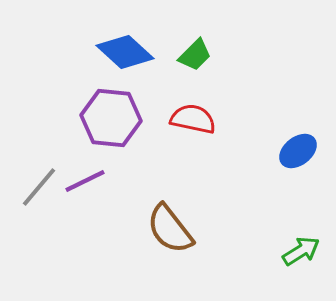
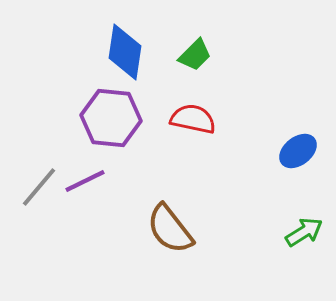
blue diamond: rotated 56 degrees clockwise
green arrow: moved 3 px right, 19 px up
